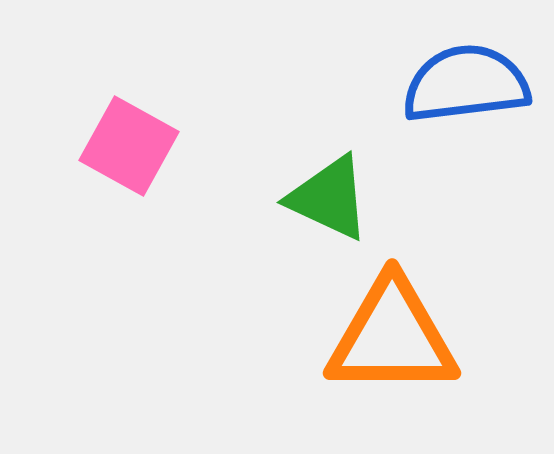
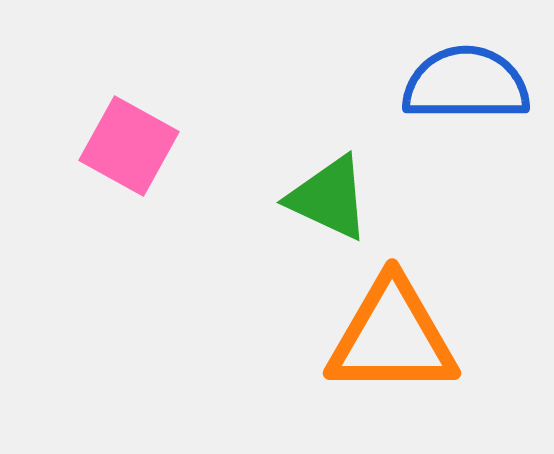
blue semicircle: rotated 7 degrees clockwise
